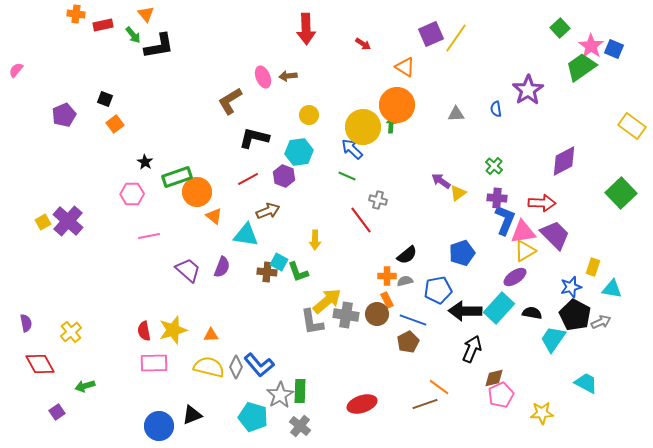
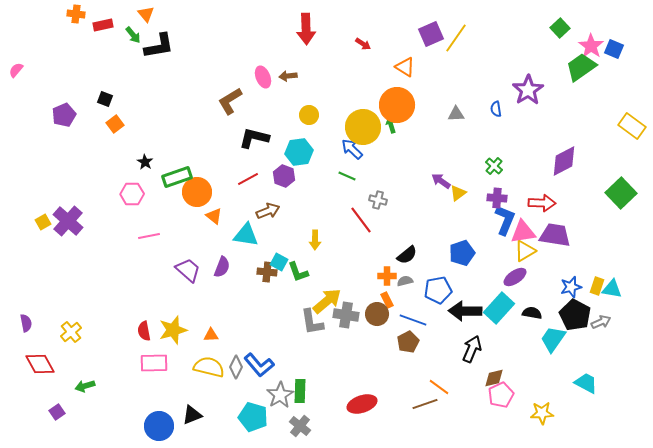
green arrow at (391, 125): rotated 21 degrees counterclockwise
purple trapezoid at (555, 235): rotated 36 degrees counterclockwise
yellow rectangle at (593, 267): moved 4 px right, 19 px down
